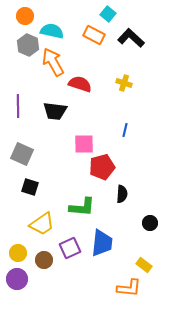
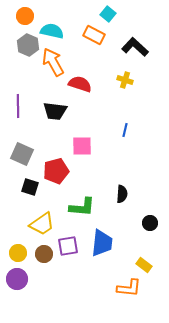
black L-shape: moved 4 px right, 9 px down
yellow cross: moved 1 px right, 3 px up
pink square: moved 2 px left, 2 px down
red pentagon: moved 46 px left, 4 px down
purple square: moved 2 px left, 2 px up; rotated 15 degrees clockwise
brown circle: moved 6 px up
